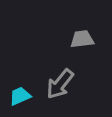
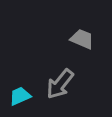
gray trapezoid: rotated 30 degrees clockwise
